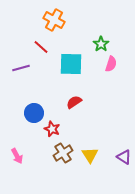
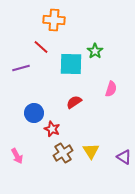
orange cross: rotated 25 degrees counterclockwise
green star: moved 6 px left, 7 px down
pink semicircle: moved 25 px down
yellow triangle: moved 1 px right, 4 px up
